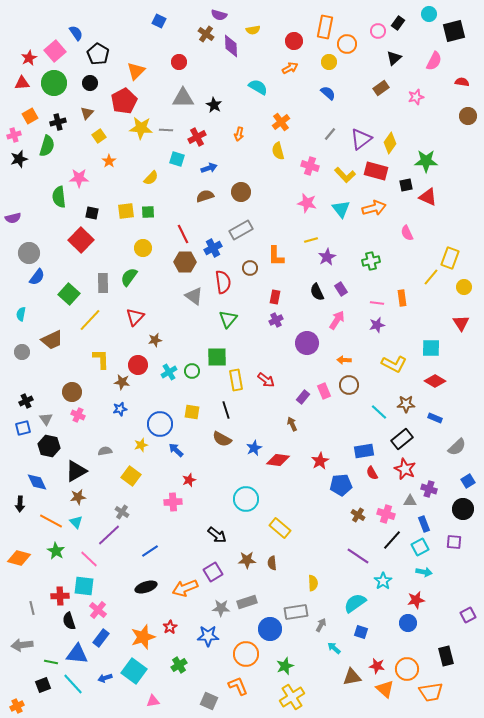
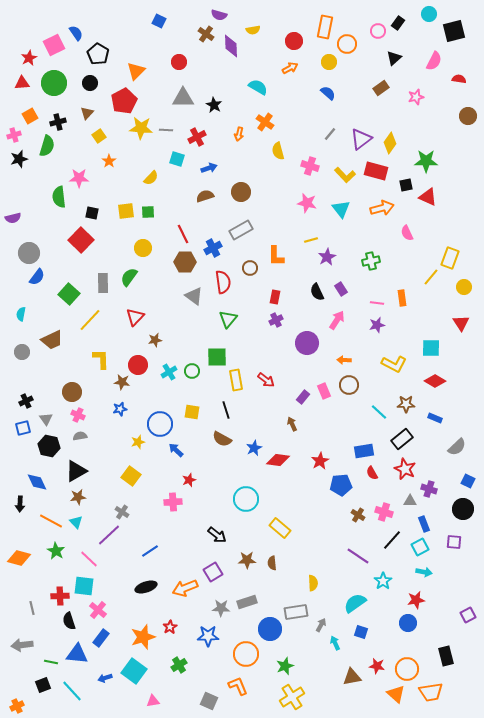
pink square at (55, 51): moved 1 px left, 6 px up; rotated 15 degrees clockwise
red semicircle at (462, 82): moved 3 px left, 3 px up
orange cross at (281, 122): moved 16 px left; rotated 18 degrees counterclockwise
orange arrow at (374, 208): moved 8 px right
yellow star at (141, 445): moved 3 px left, 3 px up
gray semicircle at (105, 451): moved 25 px left, 15 px up
blue square at (468, 481): rotated 32 degrees counterclockwise
pink cross at (386, 514): moved 2 px left, 2 px up
cyan arrow at (334, 648): moved 1 px right, 5 px up; rotated 24 degrees clockwise
cyan line at (73, 684): moved 1 px left, 7 px down
orange triangle at (385, 689): moved 11 px right, 5 px down
